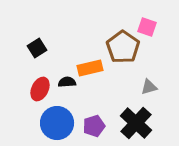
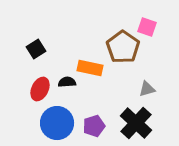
black square: moved 1 px left, 1 px down
orange rectangle: rotated 25 degrees clockwise
gray triangle: moved 2 px left, 2 px down
